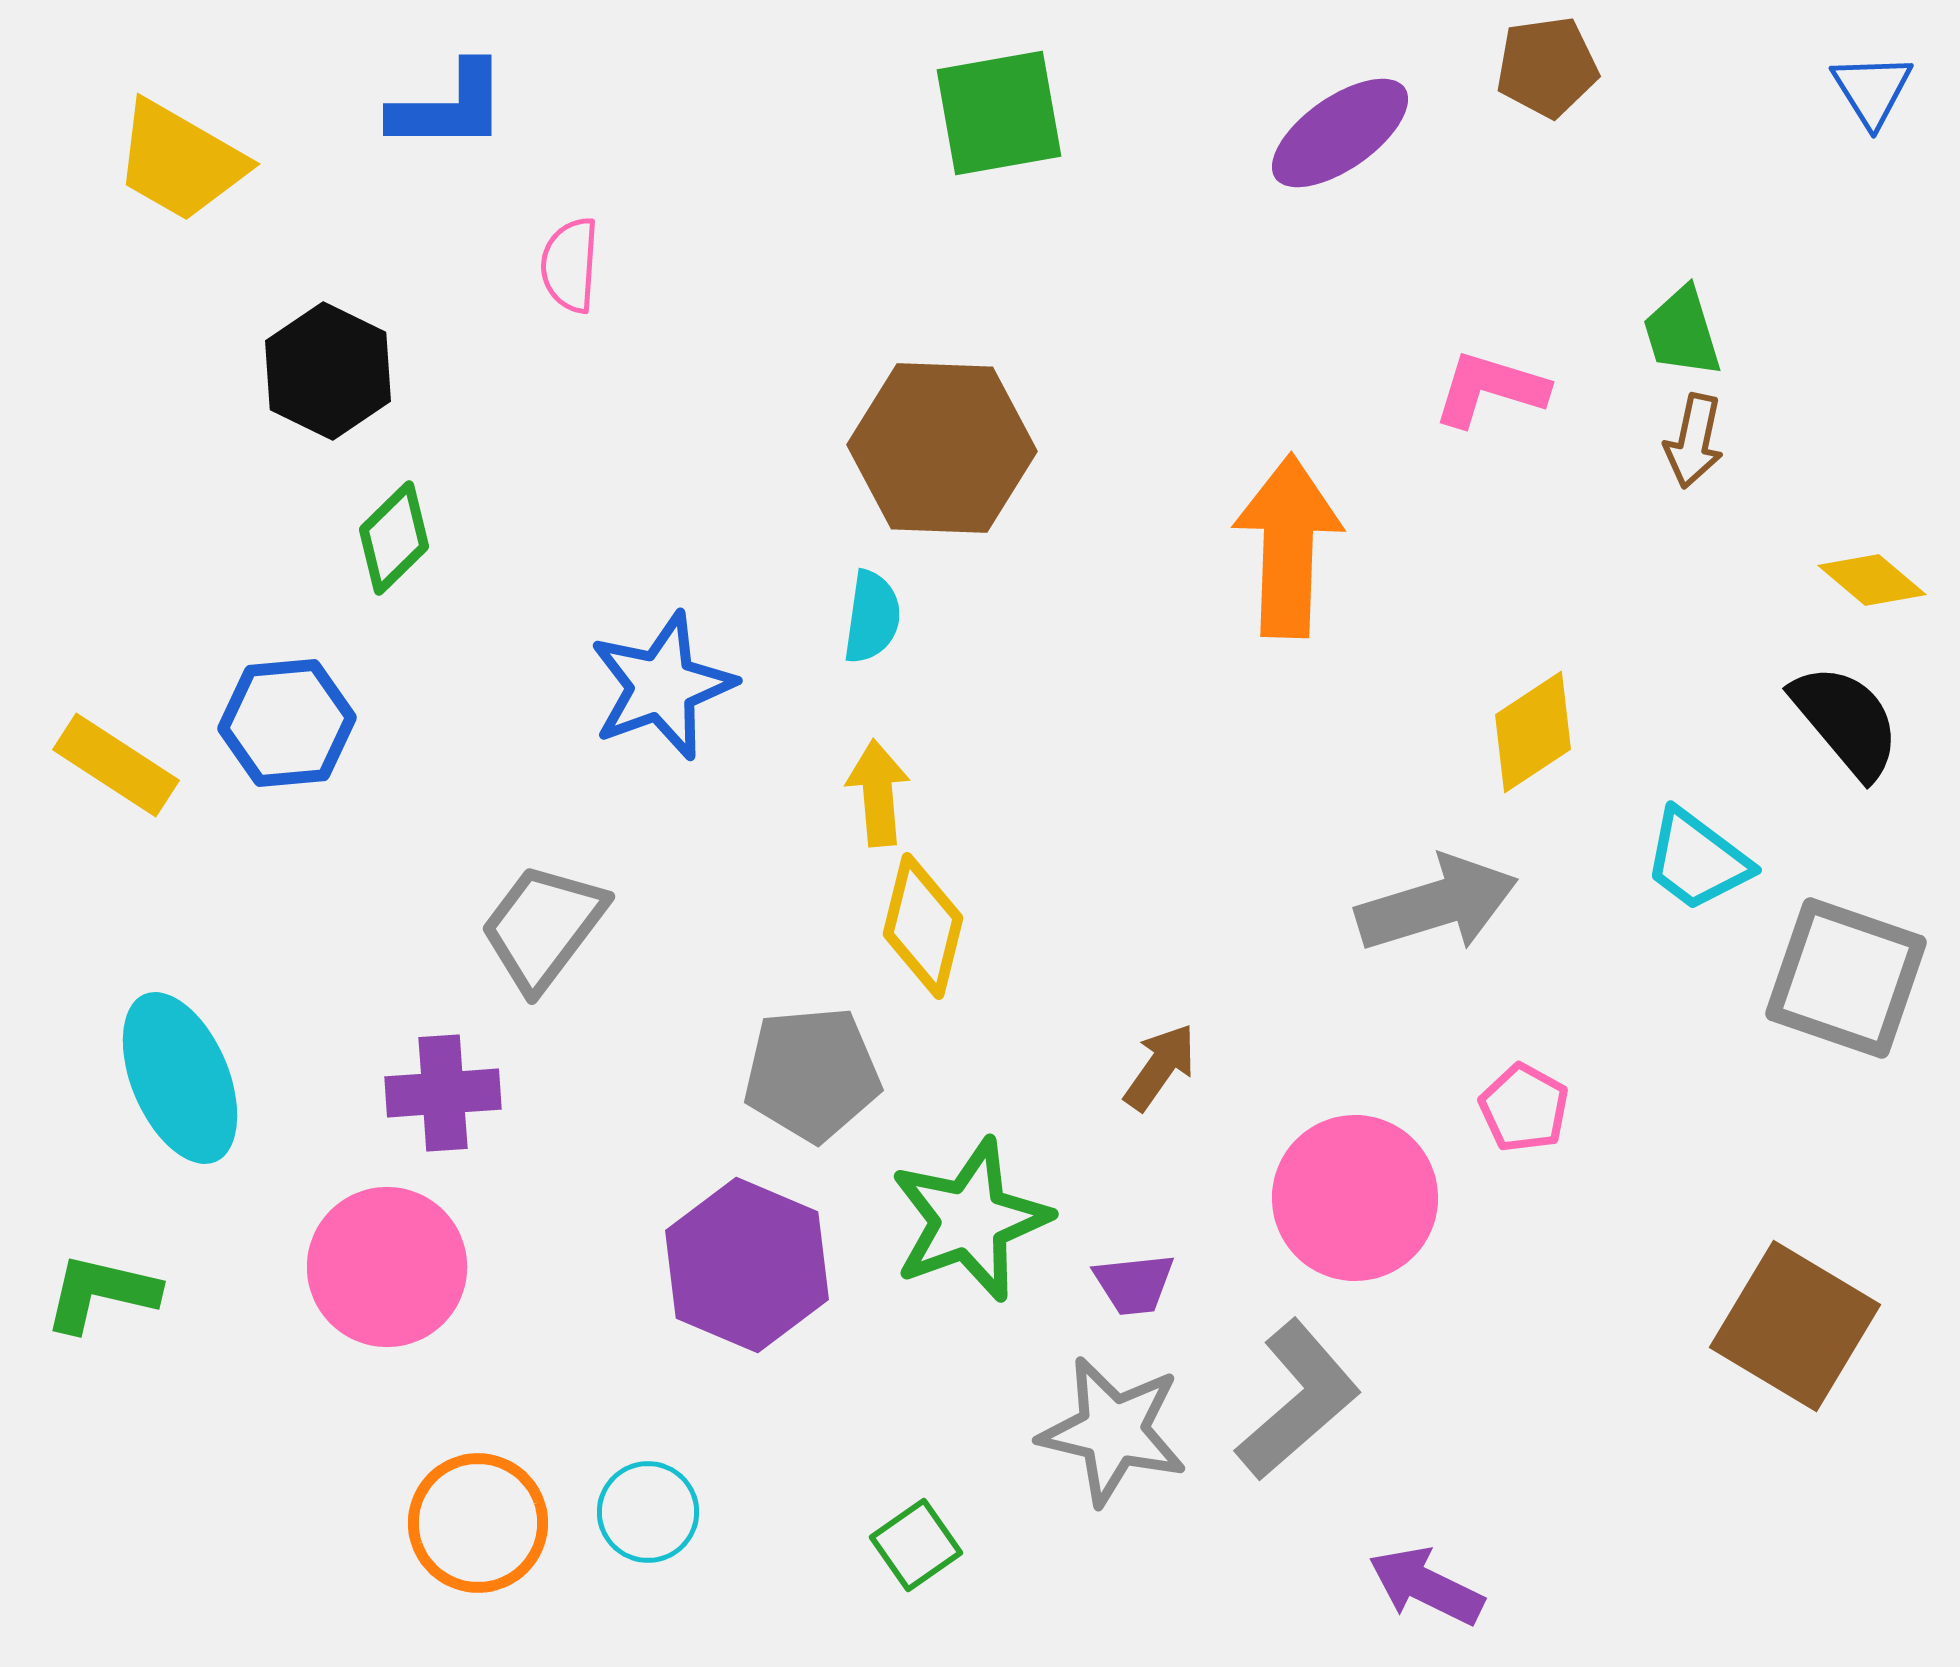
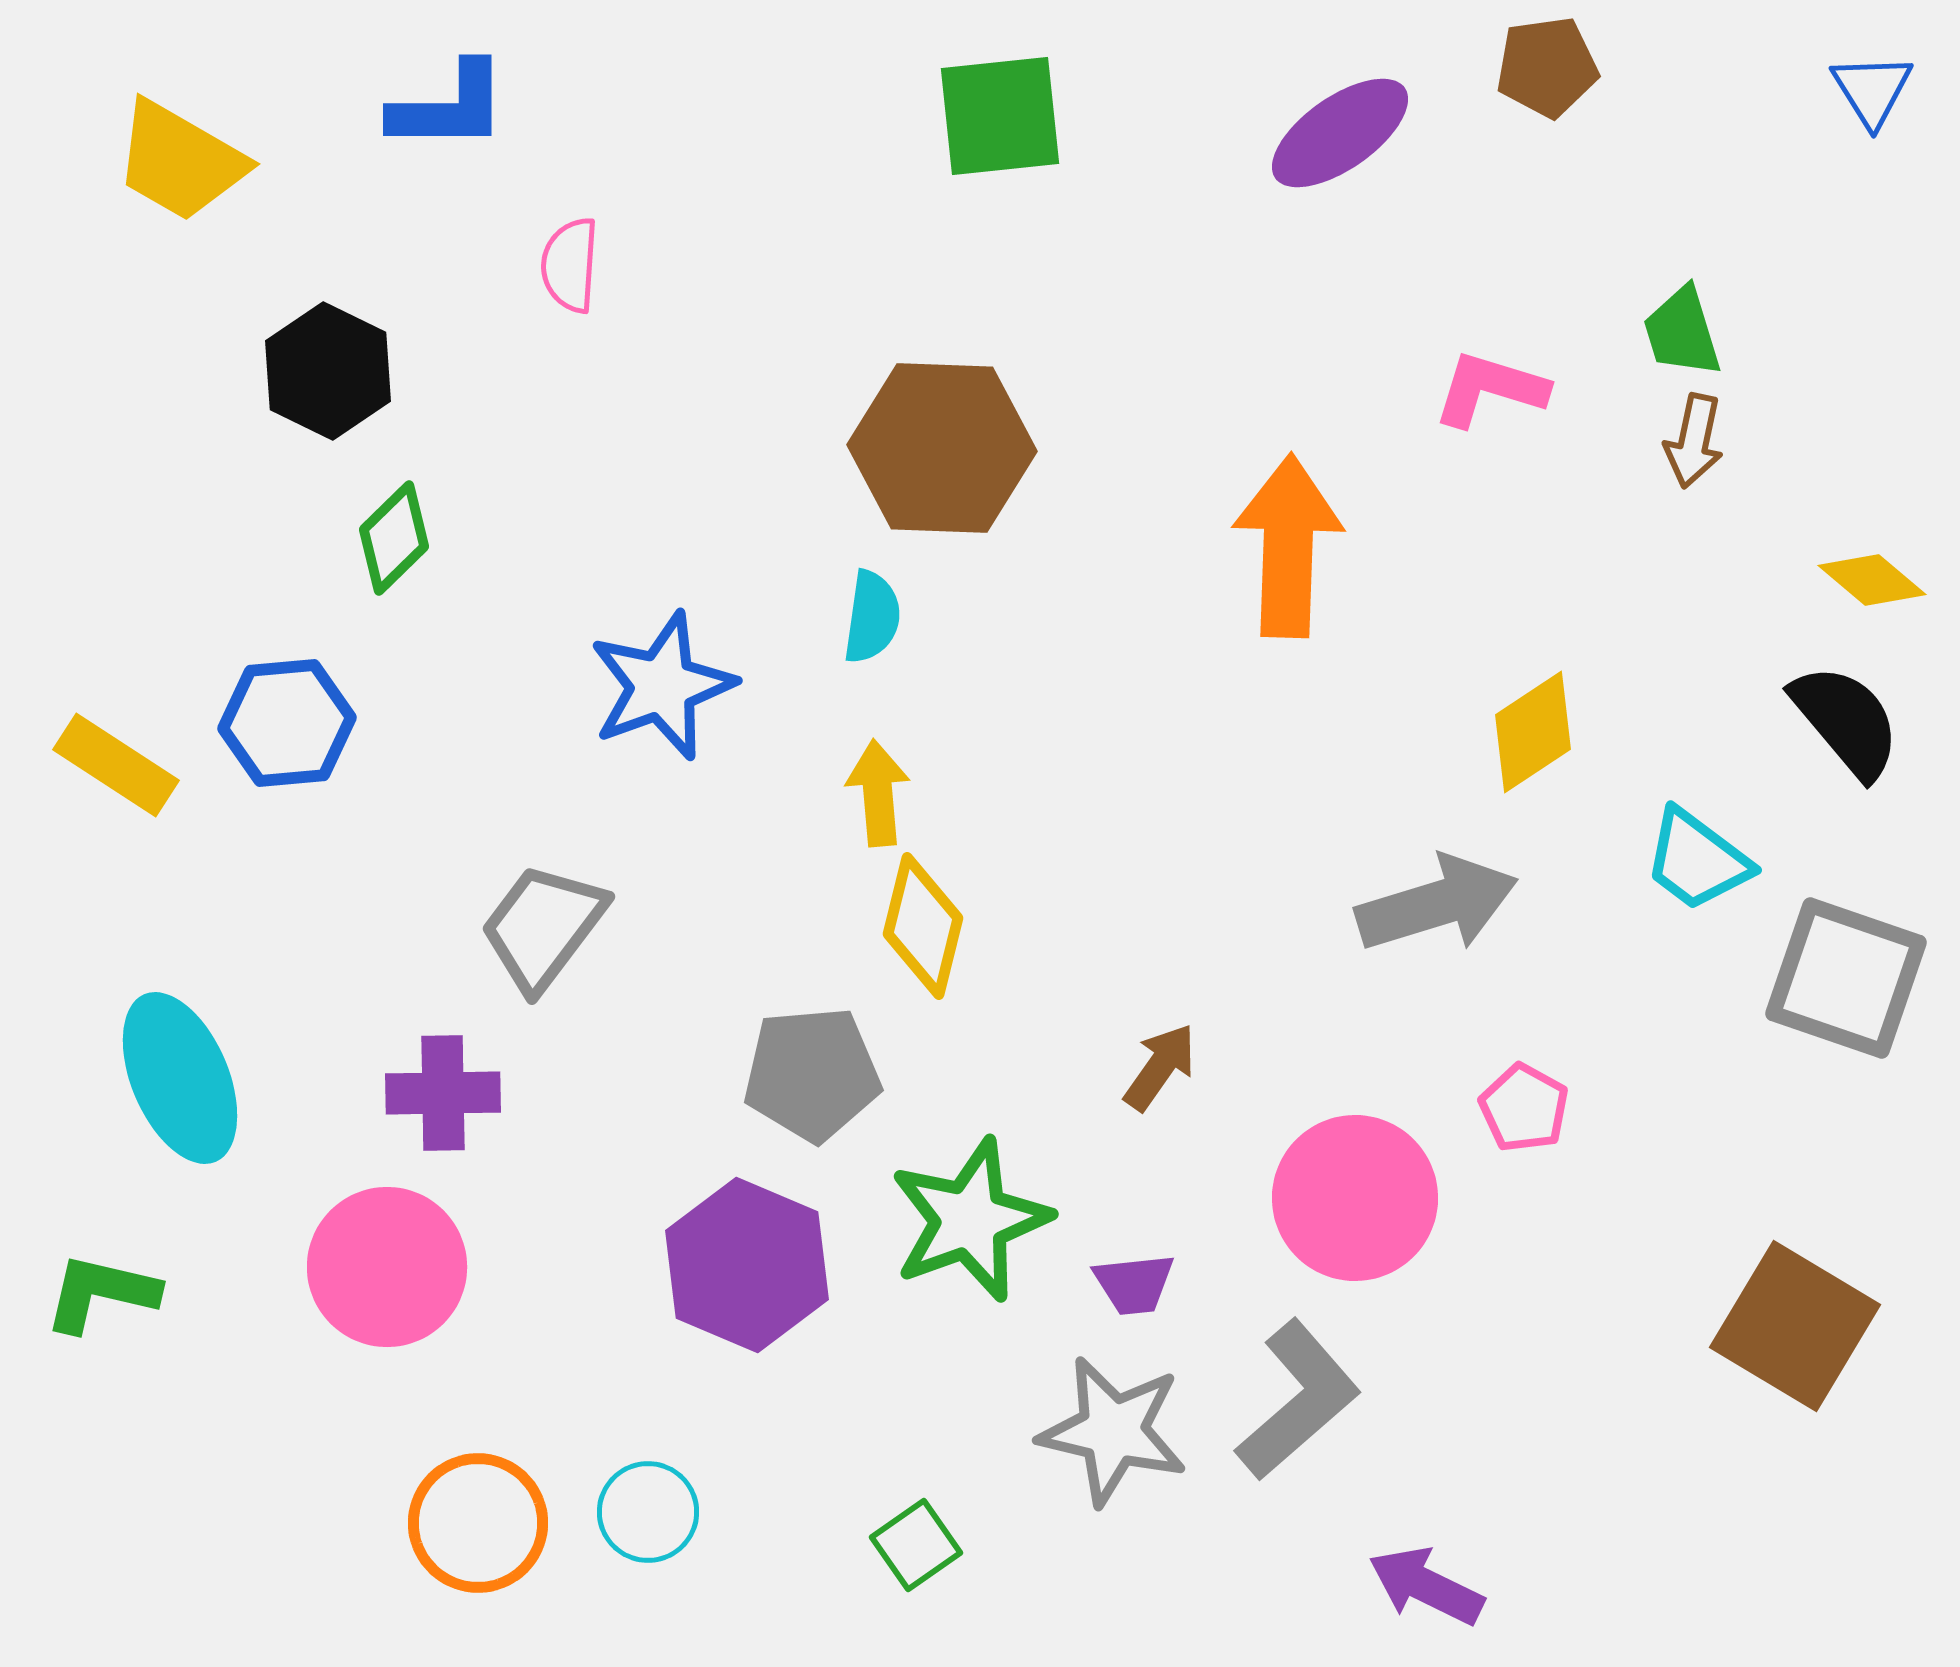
green square at (999, 113): moved 1 px right, 3 px down; rotated 4 degrees clockwise
purple cross at (443, 1093): rotated 3 degrees clockwise
